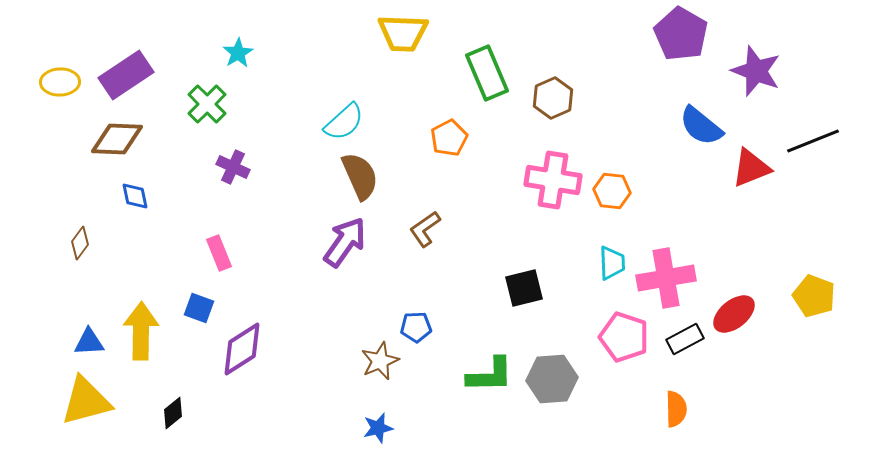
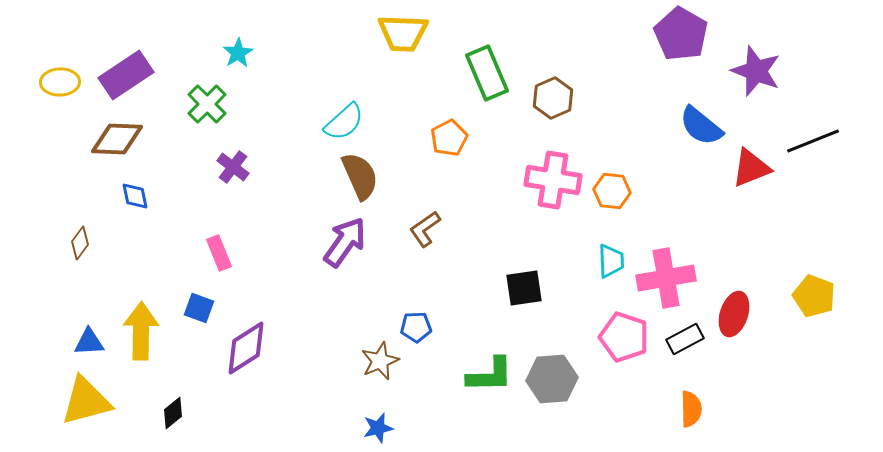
purple cross at (233, 167): rotated 12 degrees clockwise
cyan trapezoid at (612, 263): moved 1 px left, 2 px up
black square at (524, 288): rotated 6 degrees clockwise
red ellipse at (734, 314): rotated 33 degrees counterclockwise
purple diamond at (242, 349): moved 4 px right, 1 px up
orange semicircle at (676, 409): moved 15 px right
